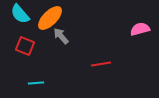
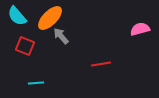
cyan semicircle: moved 3 px left, 2 px down
